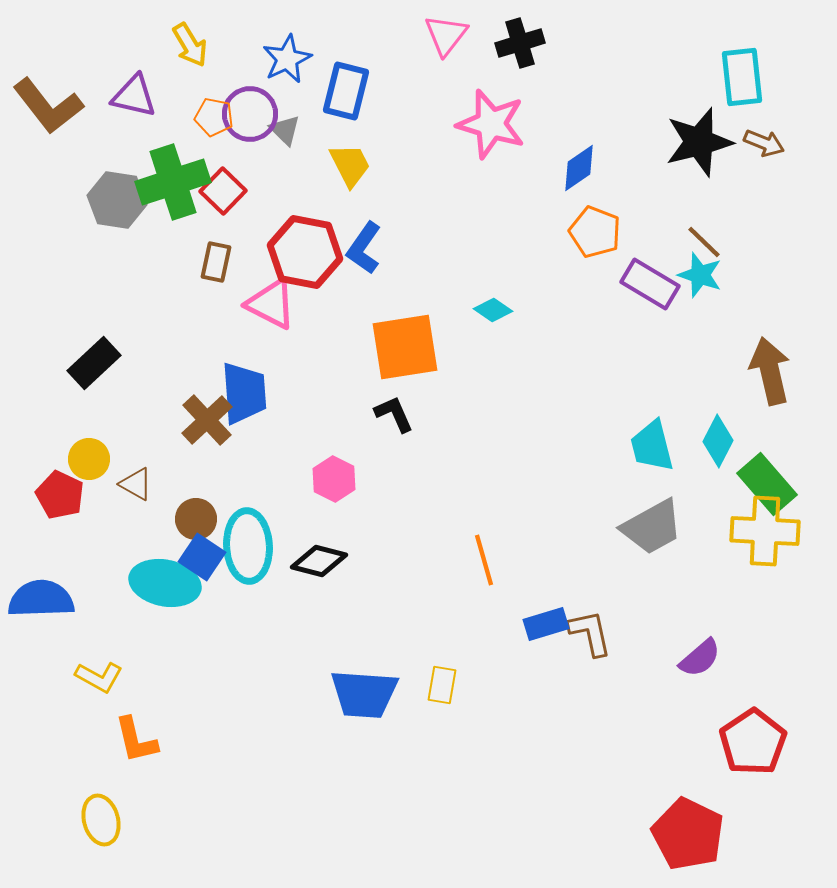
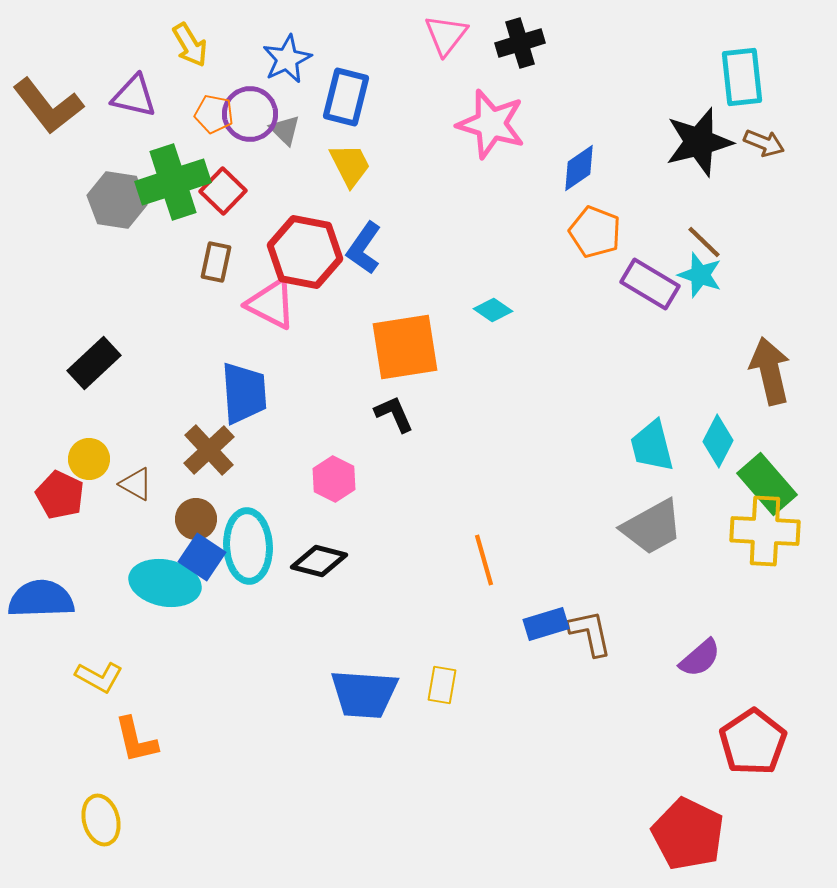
blue rectangle at (346, 91): moved 6 px down
orange pentagon at (214, 117): moved 3 px up
brown cross at (207, 420): moved 2 px right, 30 px down
